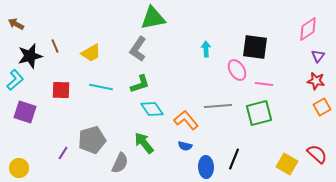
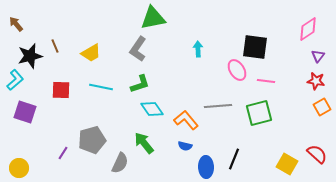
brown arrow: rotated 21 degrees clockwise
cyan arrow: moved 8 px left
pink line: moved 2 px right, 3 px up
